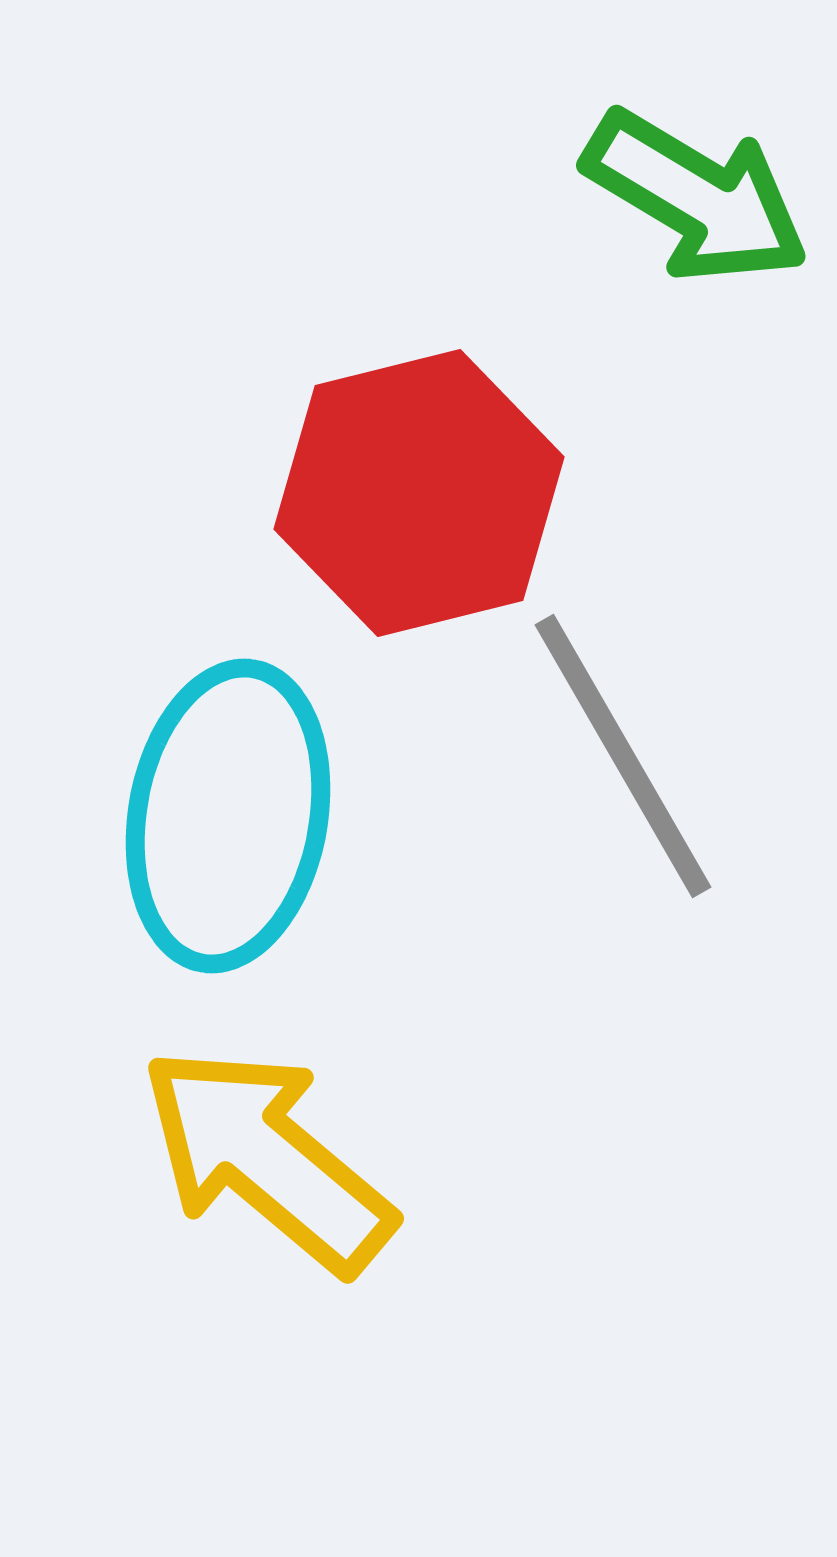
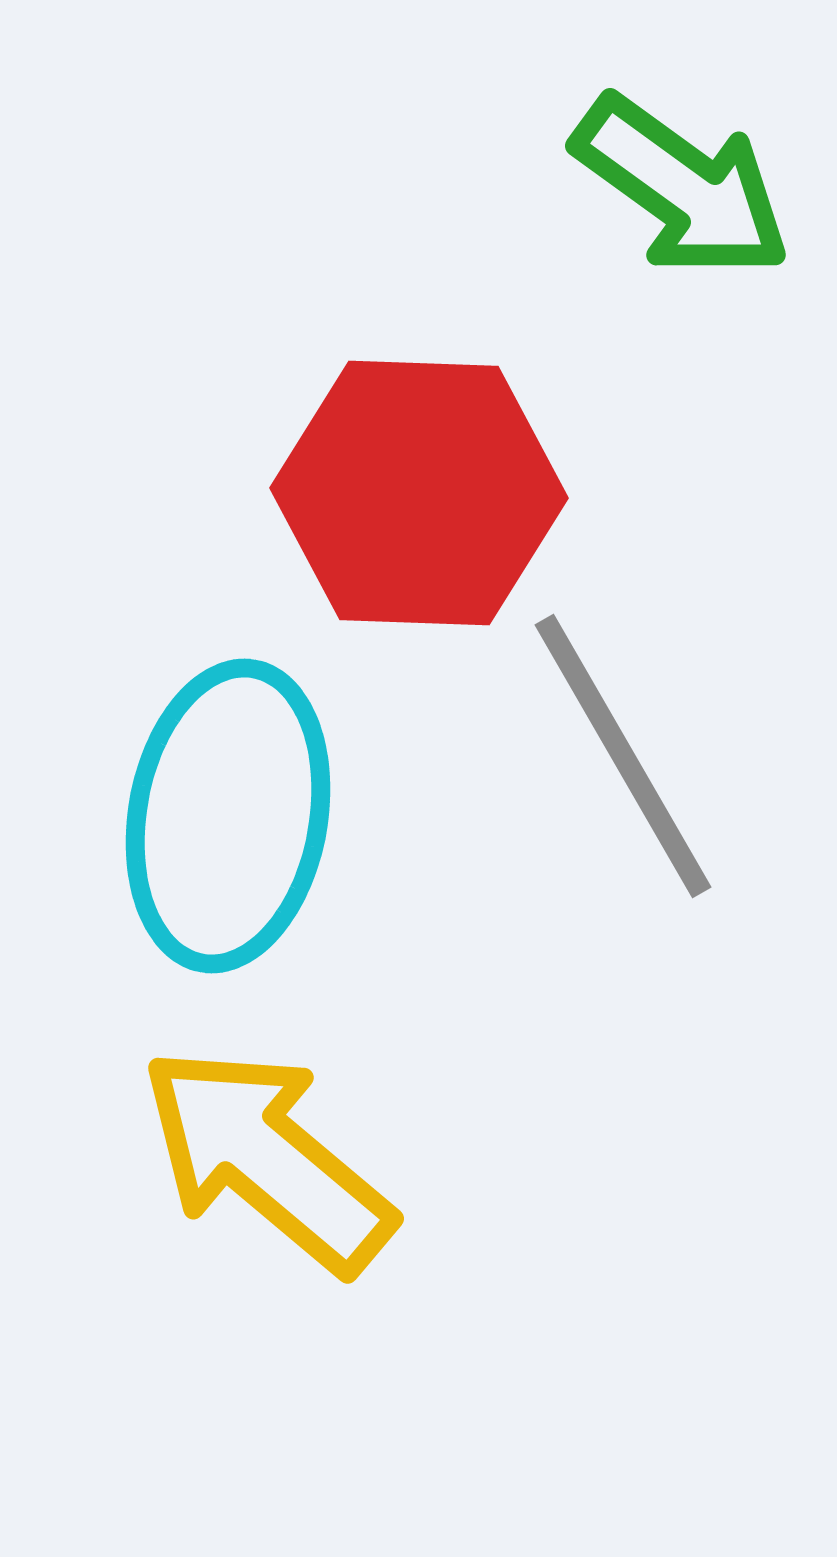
green arrow: moved 14 px left, 10 px up; rotated 5 degrees clockwise
red hexagon: rotated 16 degrees clockwise
